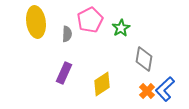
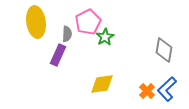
pink pentagon: moved 2 px left, 2 px down
green star: moved 16 px left, 9 px down
gray diamond: moved 20 px right, 9 px up
purple rectangle: moved 6 px left, 18 px up
yellow diamond: rotated 25 degrees clockwise
blue L-shape: moved 2 px right
